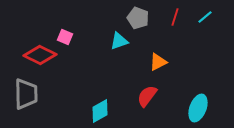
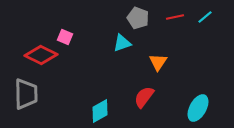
red line: rotated 60 degrees clockwise
cyan triangle: moved 3 px right, 2 px down
red diamond: moved 1 px right
orange triangle: rotated 30 degrees counterclockwise
red semicircle: moved 3 px left, 1 px down
cyan ellipse: rotated 8 degrees clockwise
